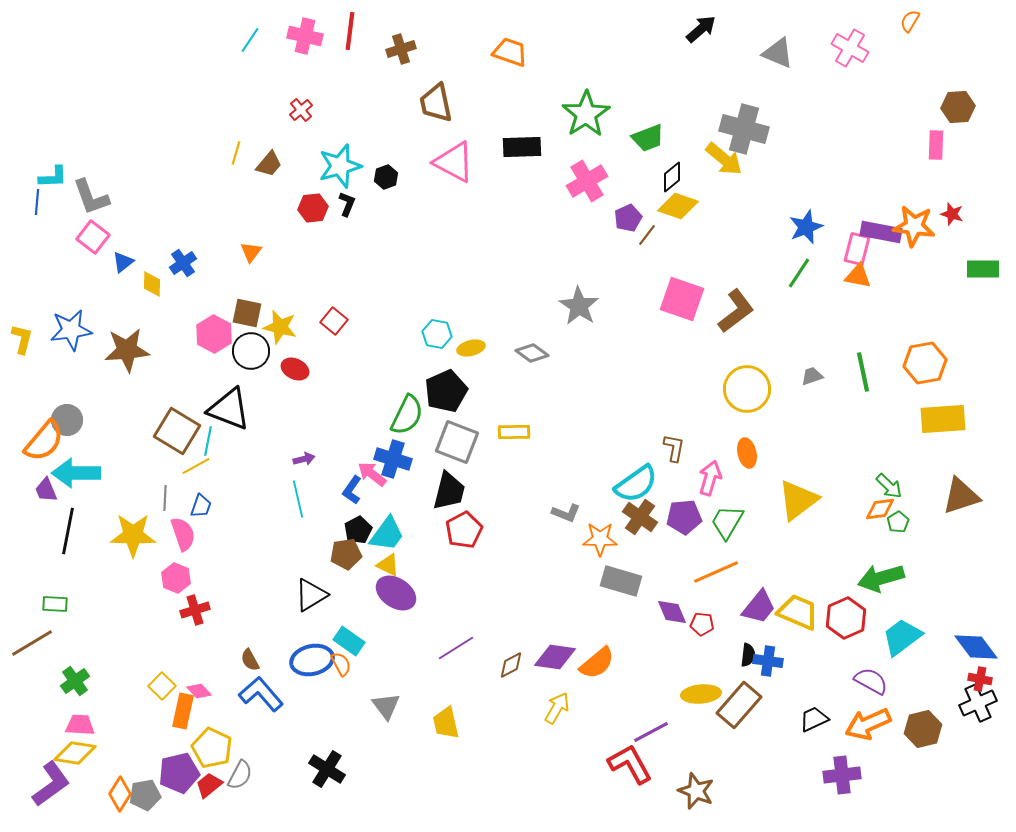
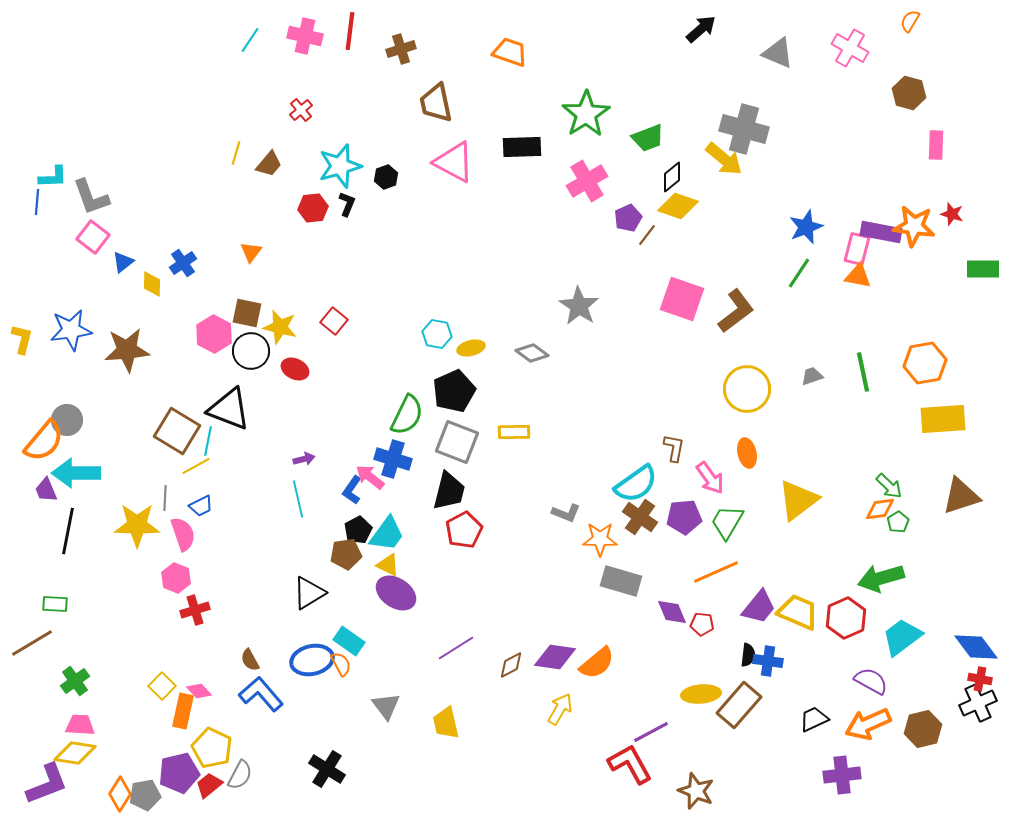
brown hexagon at (958, 107): moved 49 px left, 14 px up; rotated 20 degrees clockwise
black pentagon at (446, 391): moved 8 px right
pink arrow at (372, 474): moved 2 px left, 3 px down
pink arrow at (710, 478): rotated 128 degrees clockwise
blue trapezoid at (201, 506): rotated 45 degrees clockwise
yellow star at (133, 535): moved 4 px right, 10 px up
black triangle at (311, 595): moved 2 px left, 2 px up
yellow arrow at (557, 708): moved 3 px right, 1 px down
purple L-shape at (51, 784): moved 4 px left; rotated 15 degrees clockwise
